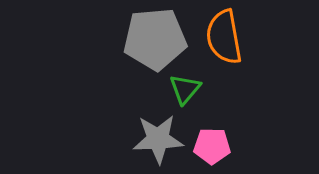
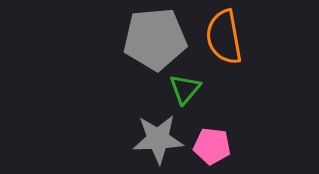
pink pentagon: rotated 6 degrees clockwise
